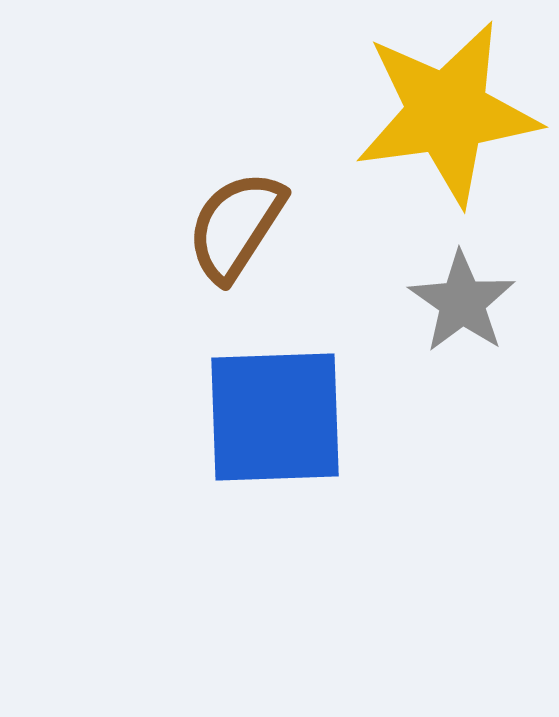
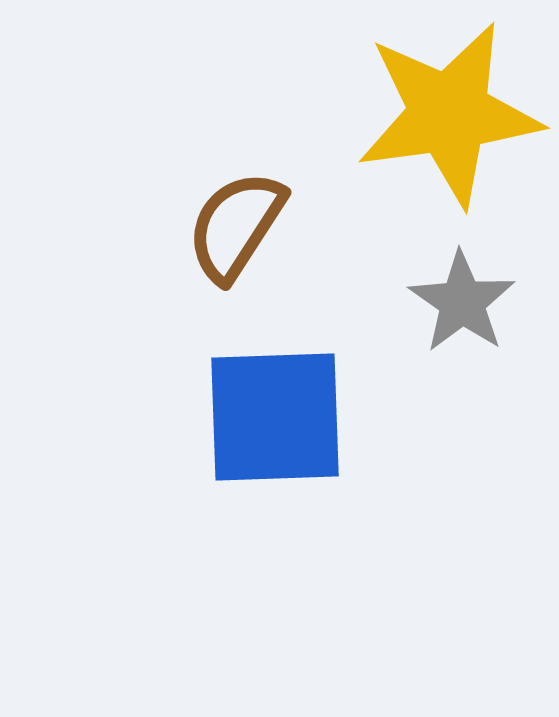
yellow star: moved 2 px right, 1 px down
